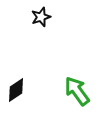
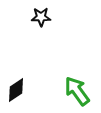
black star: rotated 18 degrees clockwise
